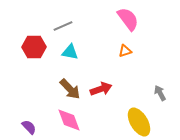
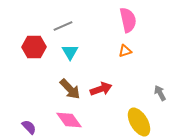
pink semicircle: moved 1 px down; rotated 25 degrees clockwise
cyan triangle: rotated 48 degrees clockwise
pink diamond: rotated 16 degrees counterclockwise
